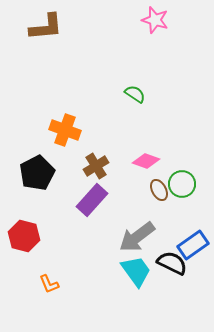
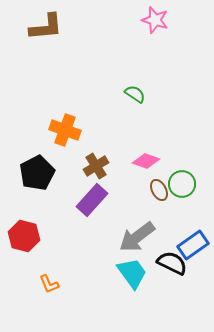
cyan trapezoid: moved 4 px left, 2 px down
